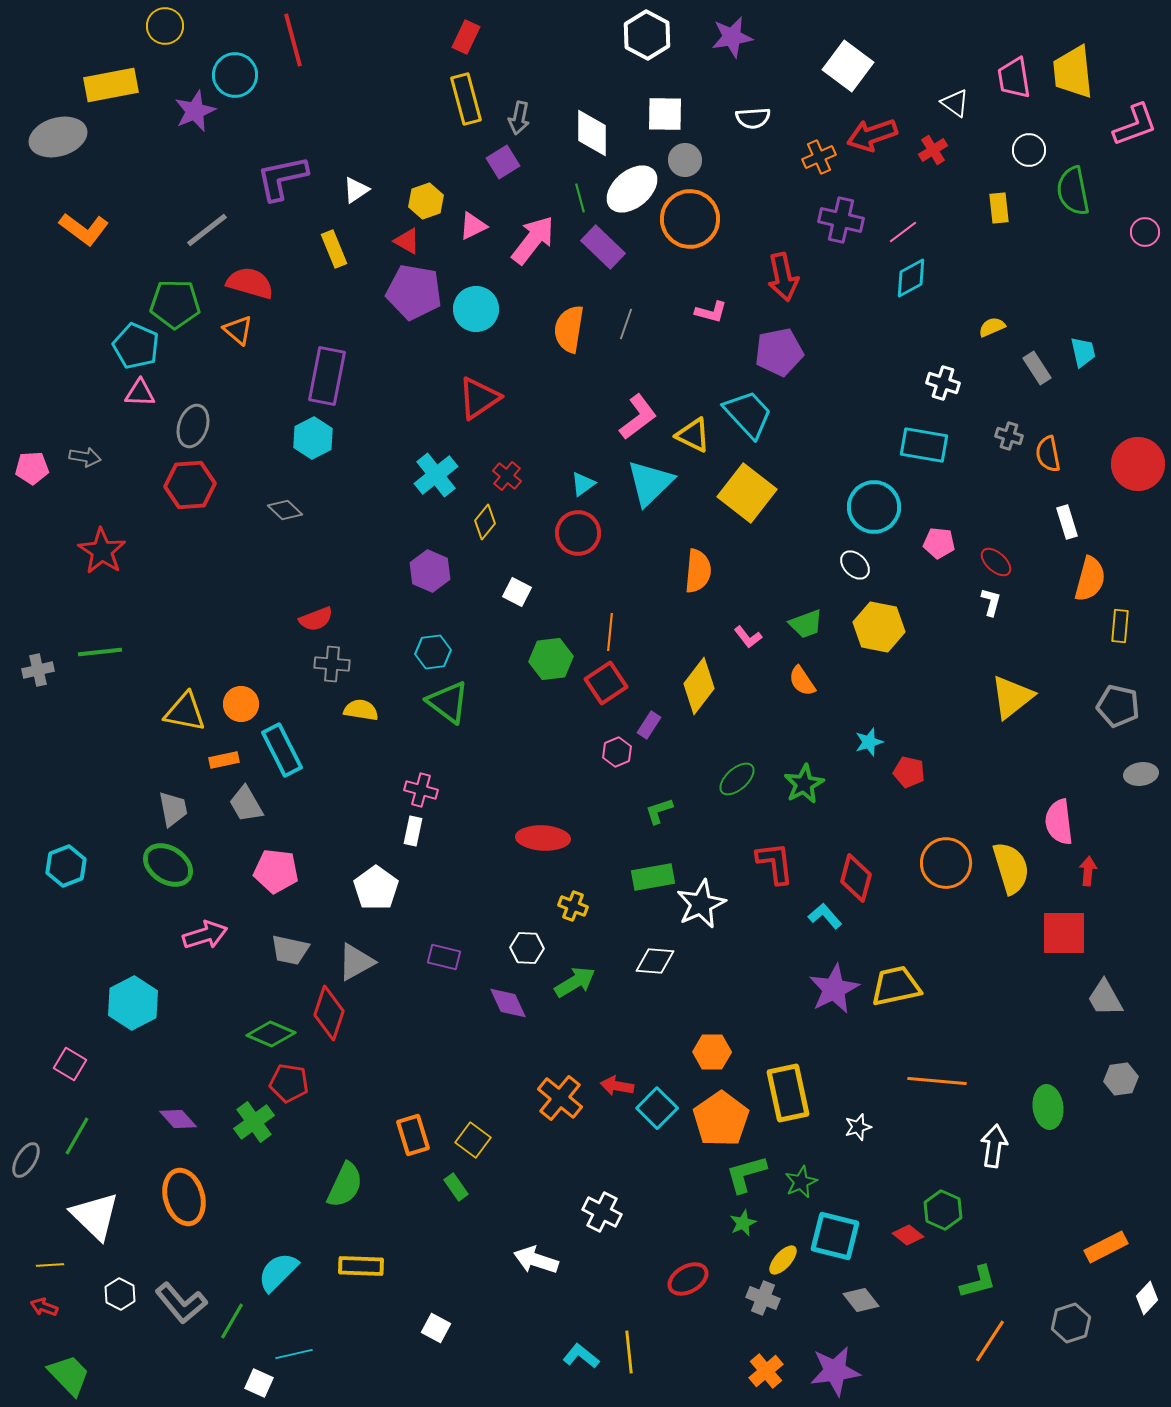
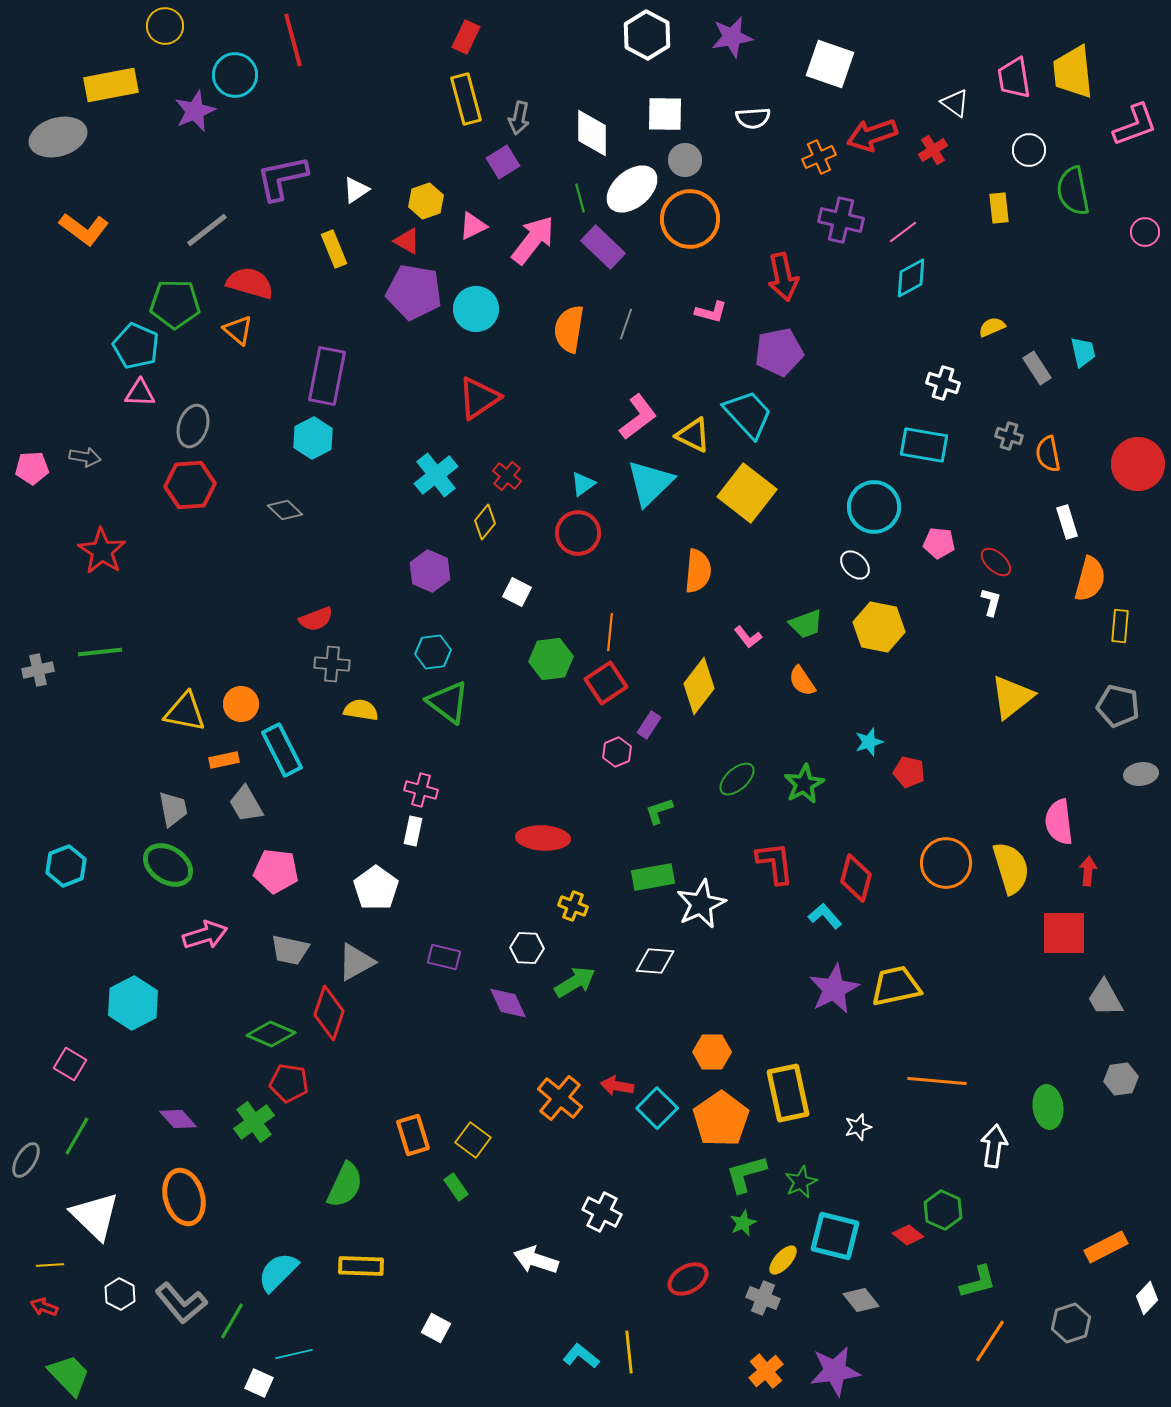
white square at (848, 66): moved 18 px left, 2 px up; rotated 18 degrees counterclockwise
